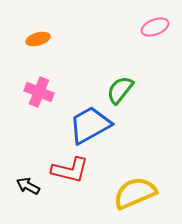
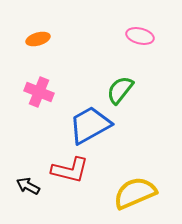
pink ellipse: moved 15 px left, 9 px down; rotated 36 degrees clockwise
